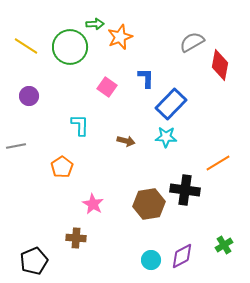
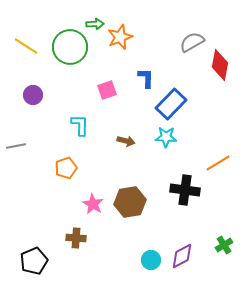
pink square: moved 3 px down; rotated 36 degrees clockwise
purple circle: moved 4 px right, 1 px up
orange pentagon: moved 4 px right, 1 px down; rotated 15 degrees clockwise
brown hexagon: moved 19 px left, 2 px up
